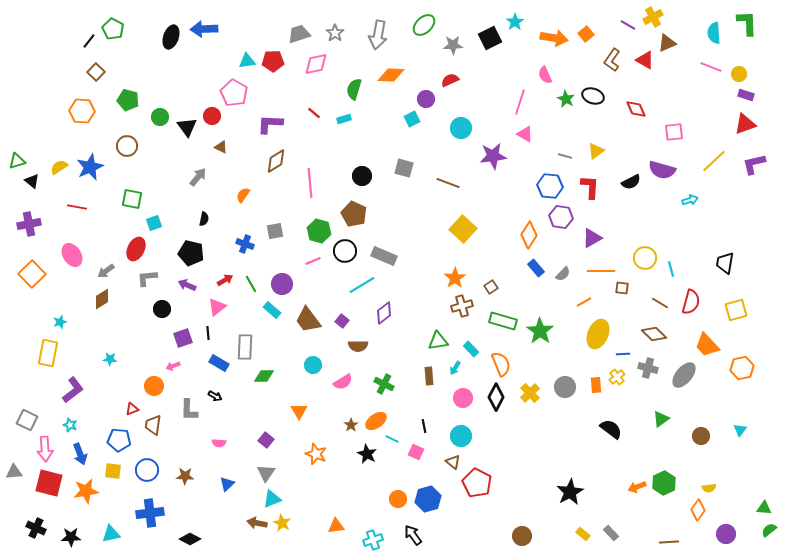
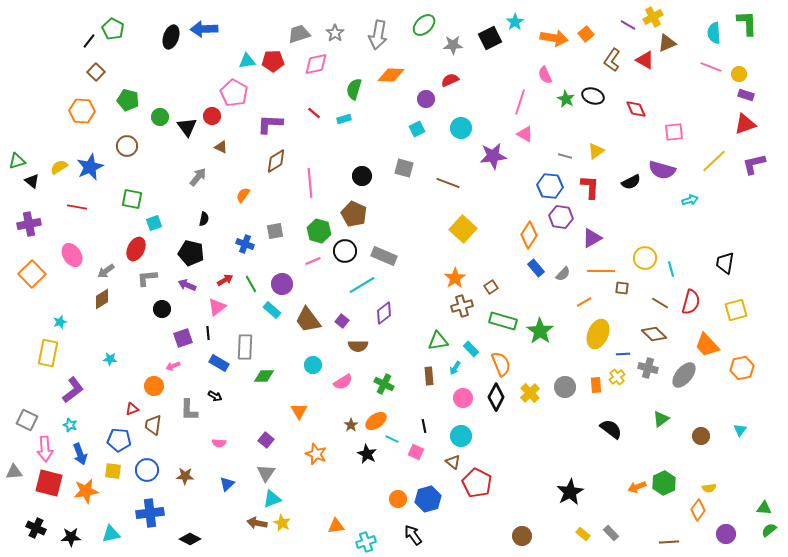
cyan square at (412, 119): moved 5 px right, 10 px down
cyan cross at (373, 540): moved 7 px left, 2 px down
